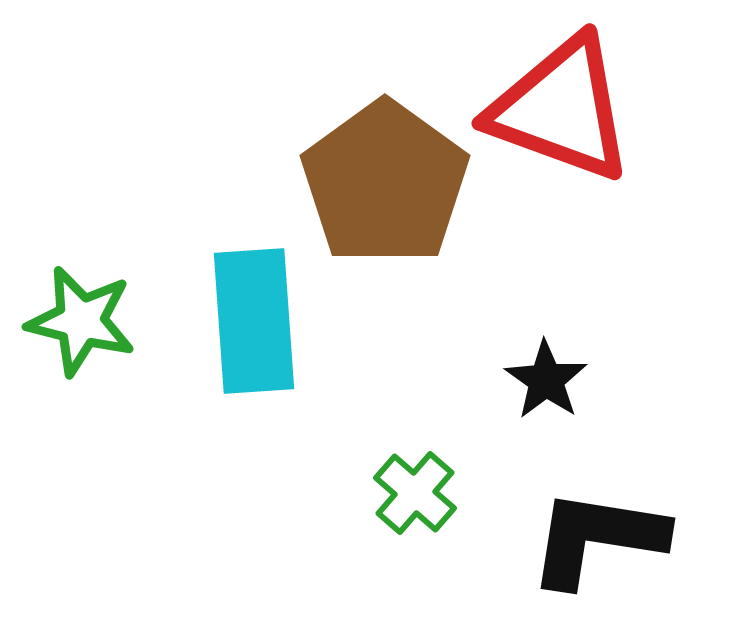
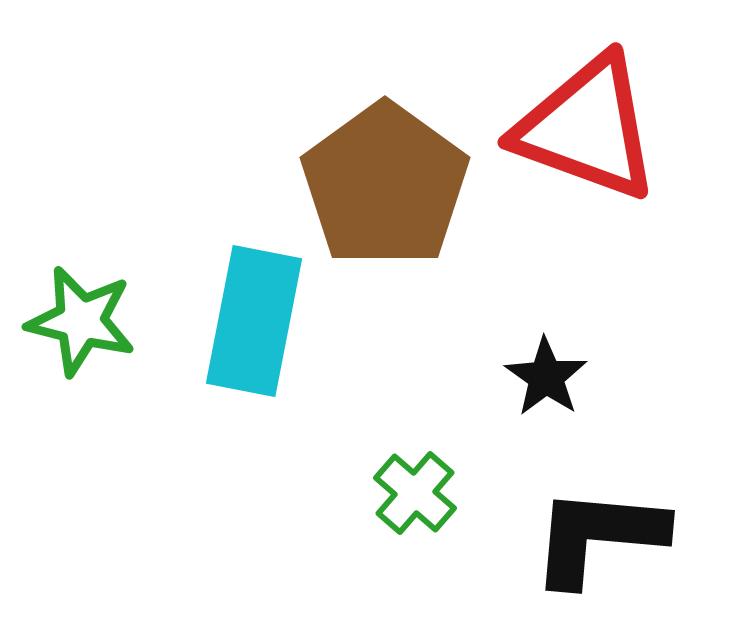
red triangle: moved 26 px right, 19 px down
brown pentagon: moved 2 px down
cyan rectangle: rotated 15 degrees clockwise
black star: moved 3 px up
black L-shape: moved 1 px right, 2 px up; rotated 4 degrees counterclockwise
